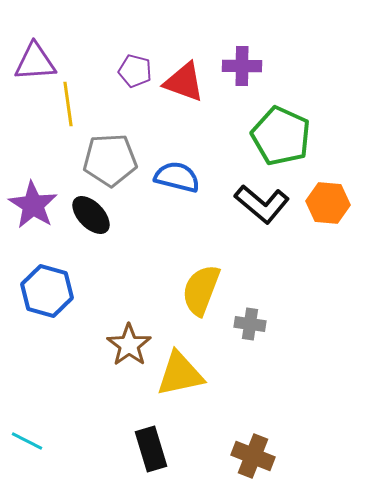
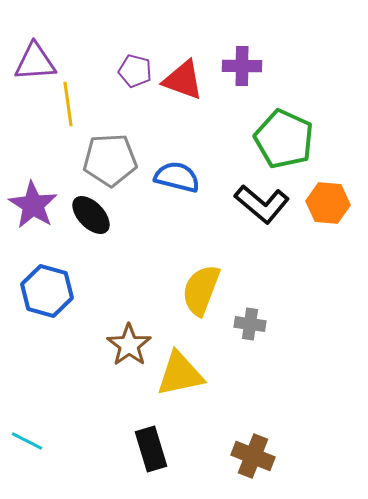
red triangle: moved 1 px left, 2 px up
green pentagon: moved 3 px right, 3 px down
